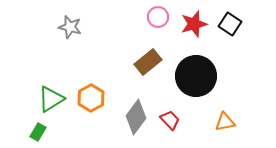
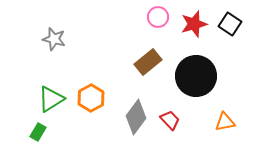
gray star: moved 16 px left, 12 px down
